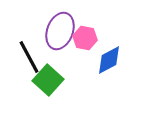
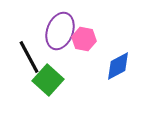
pink hexagon: moved 1 px left, 1 px down
blue diamond: moved 9 px right, 6 px down
